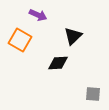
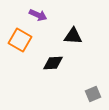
black triangle: rotated 48 degrees clockwise
black diamond: moved 5 px left
gray square: rotated 28 degrees counterclockwise
